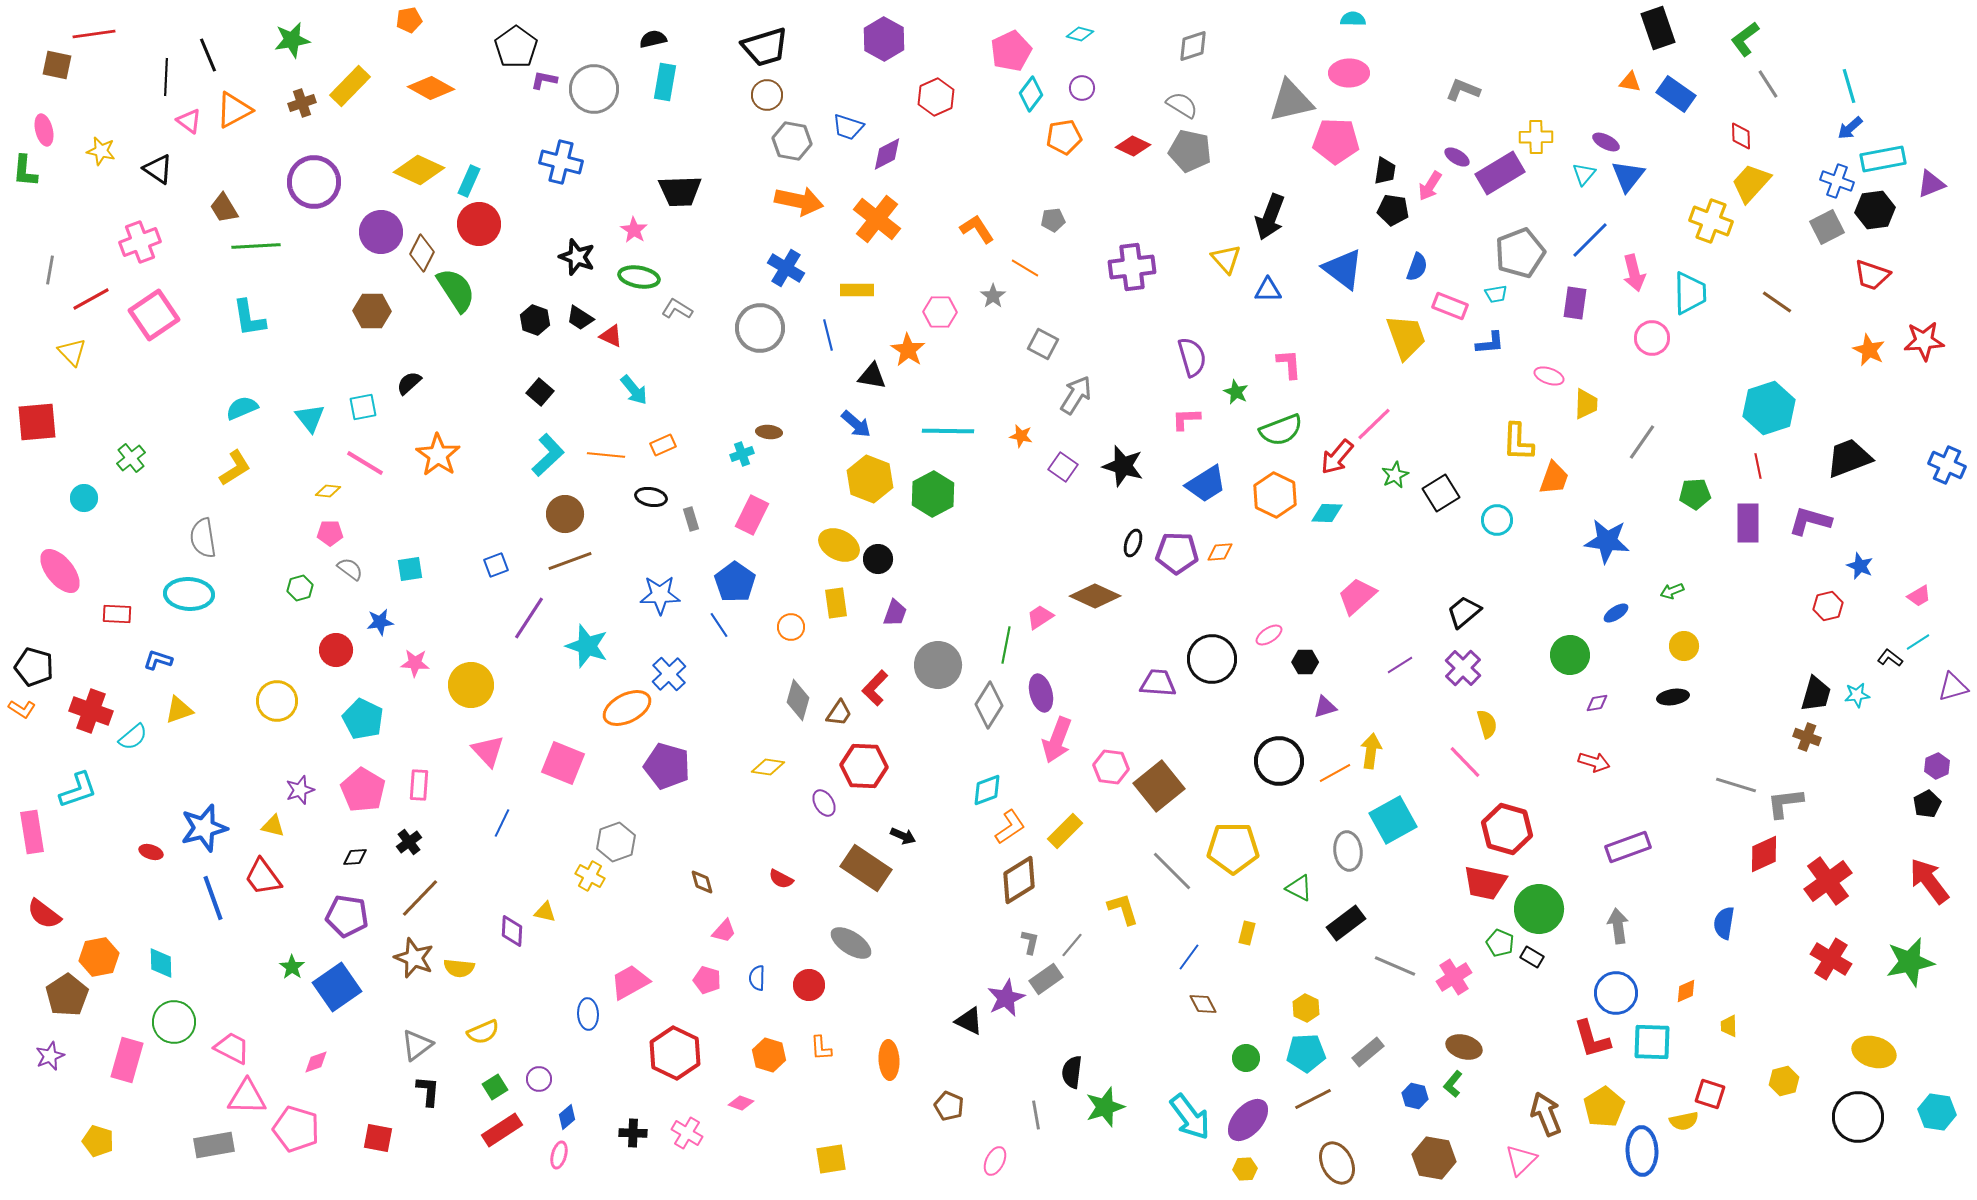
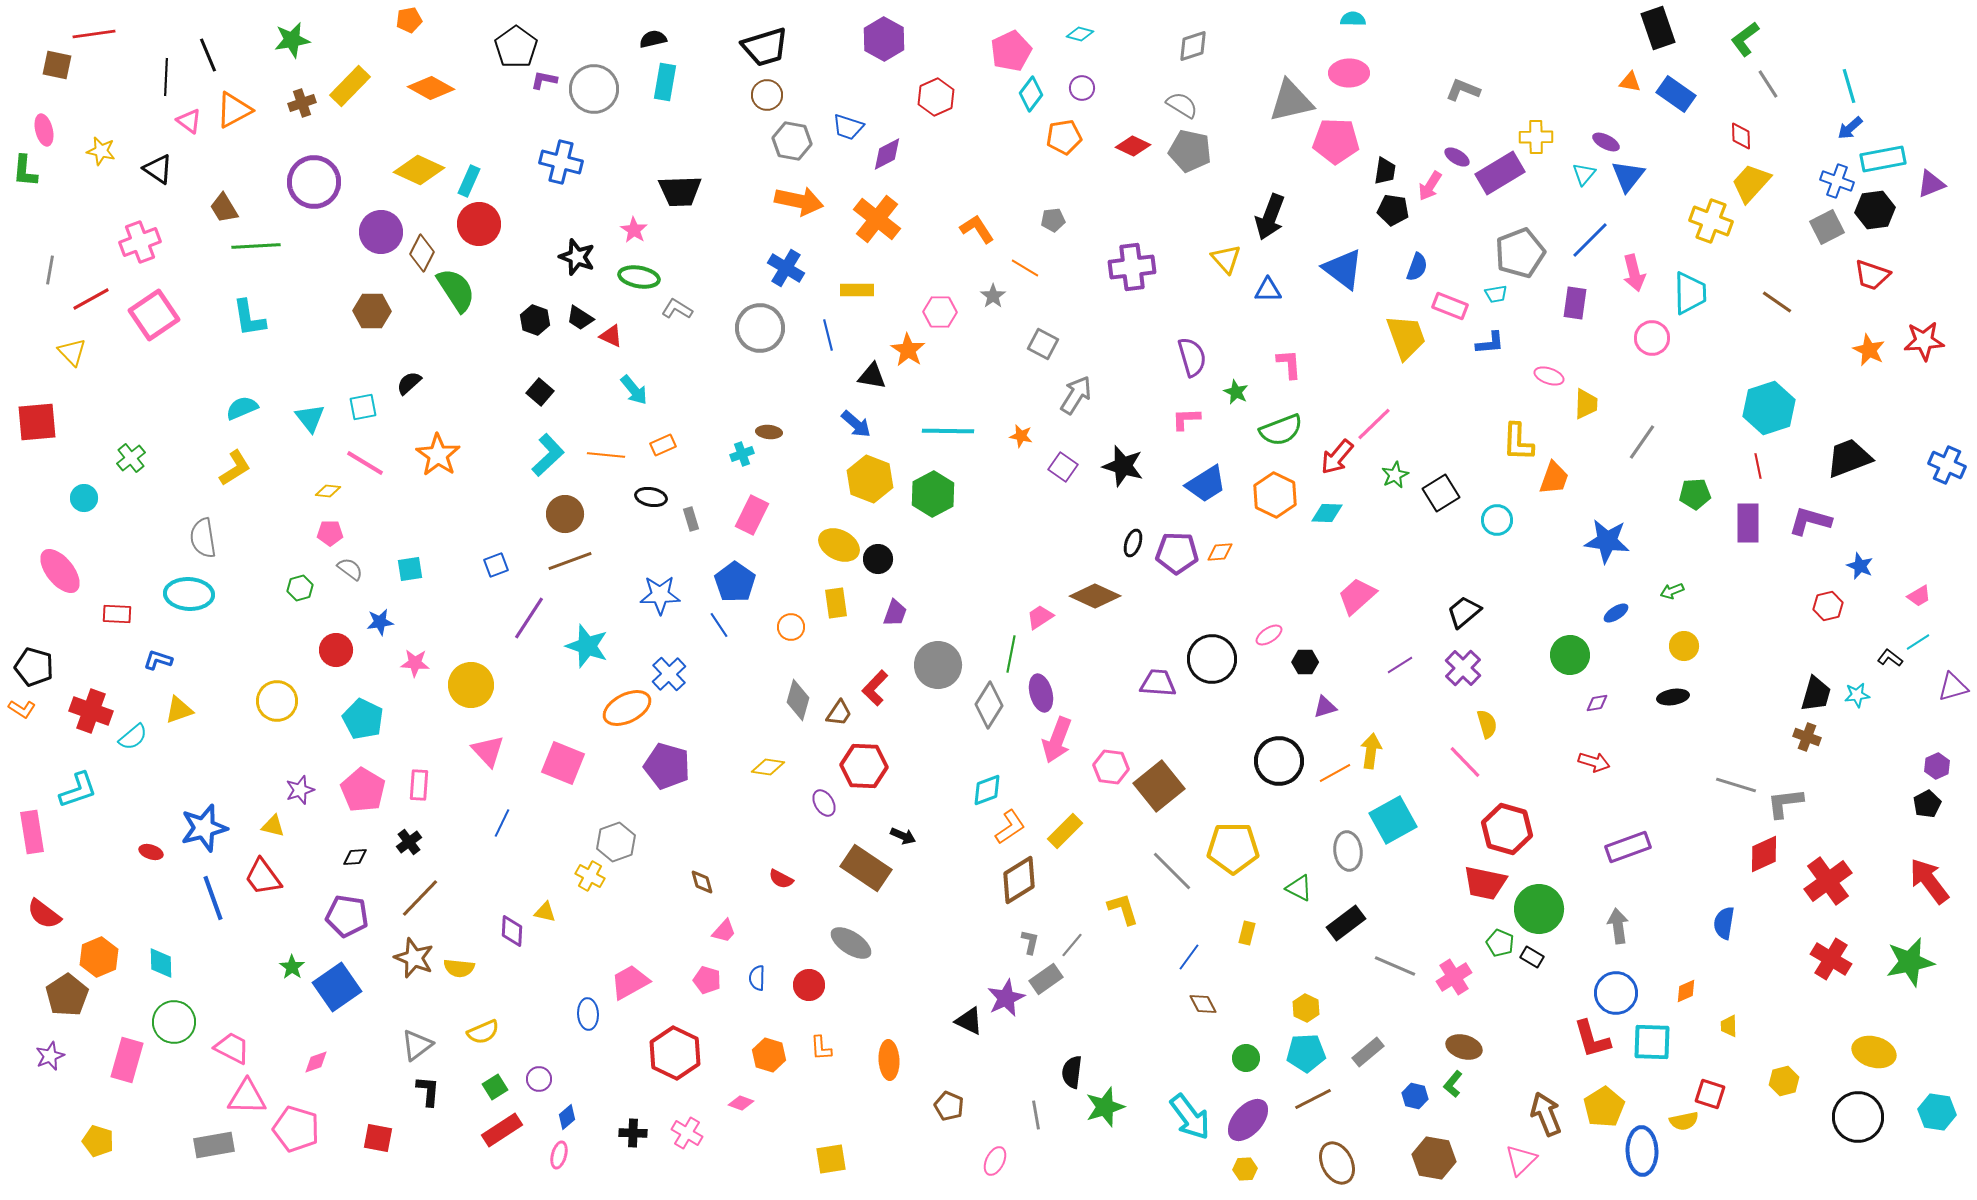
green line at (1006, 645): moved 5 px right, 9 px down
orange hexagon at (99, 957): rotated 12 degrees counterclockwise
